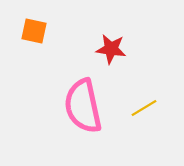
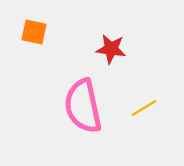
orange square: moved 1 px down
